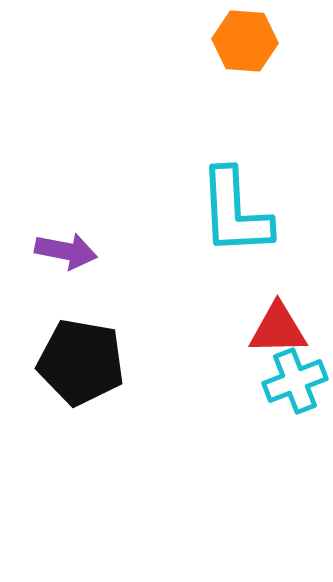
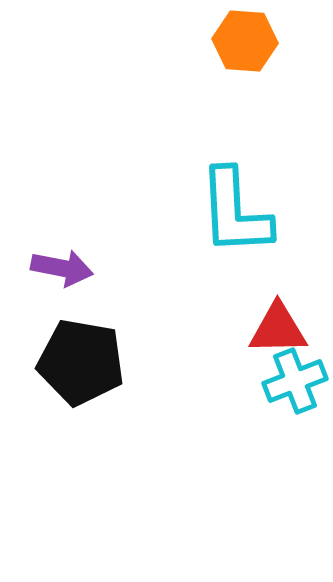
purple arrow: moved 4 px left, 17 px down
